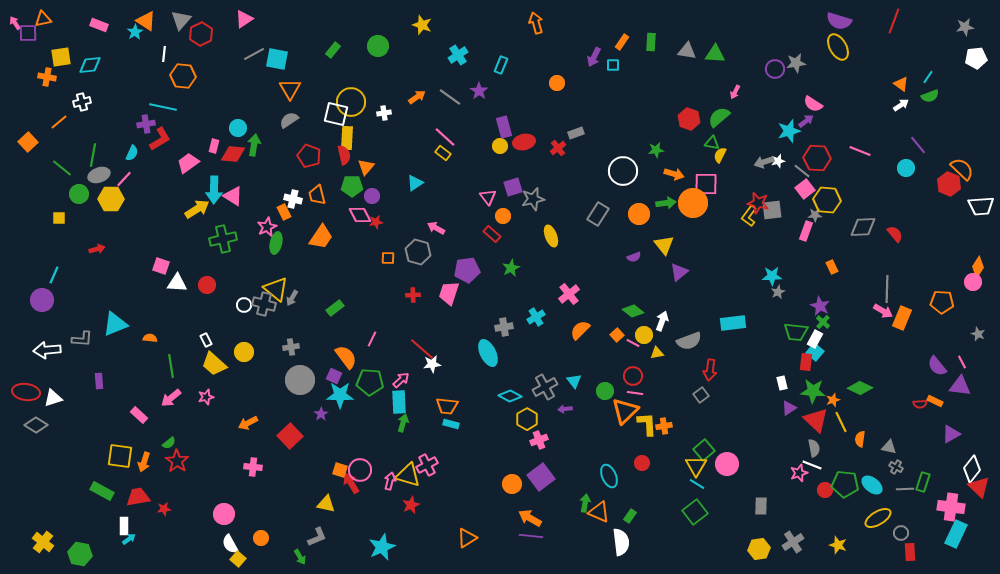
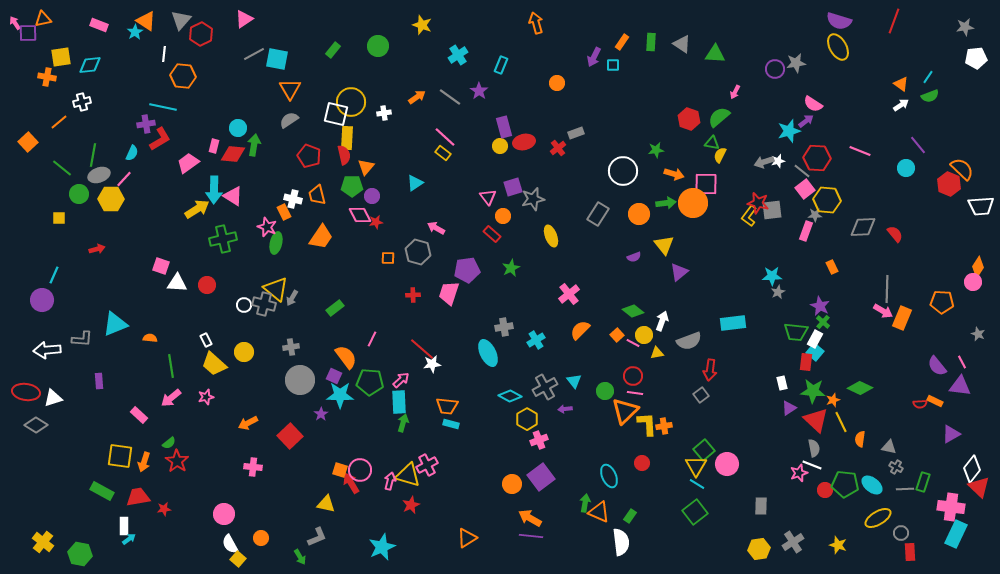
gray triangle at (687, 51): moved 5 px left, 7 px up; rotated 24 degrees clockwise
pink star at (267, 227): rotated 24 degrees counterclockwise
cyan cross at (536, 317): moved 23 px down
